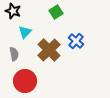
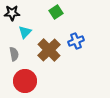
black star: moved 1 px left, 2 px down; rotated 21 degrees counterclockwise
blue cross: rotated 28 degrees clockwise
